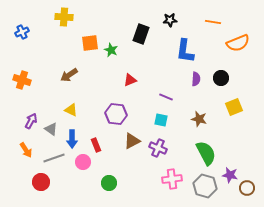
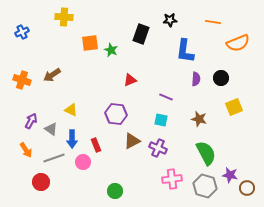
brown arrow: moved 17 px left
green circle: moved 6 px right, 8 px down
